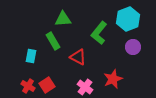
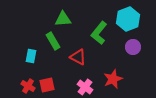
red square: rotated 21 degrees clockwise
